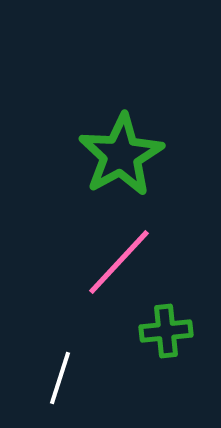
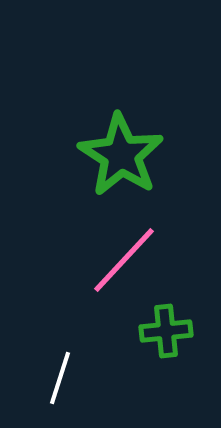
green star: rotated 10 degrees counterclockwise
pink line: moved 5 px right, 2 px up
